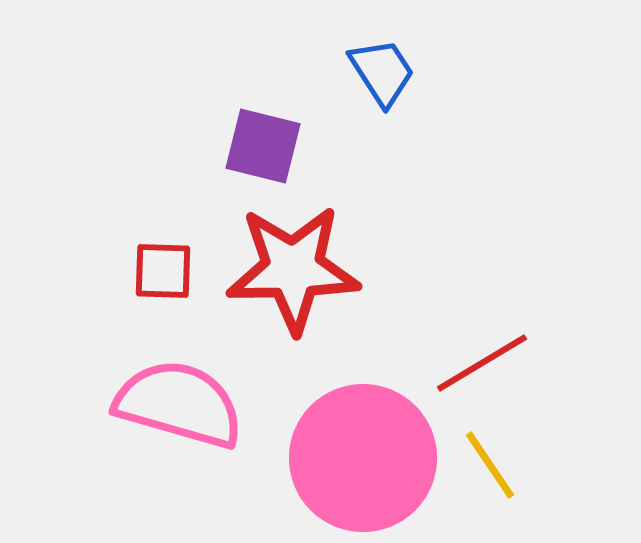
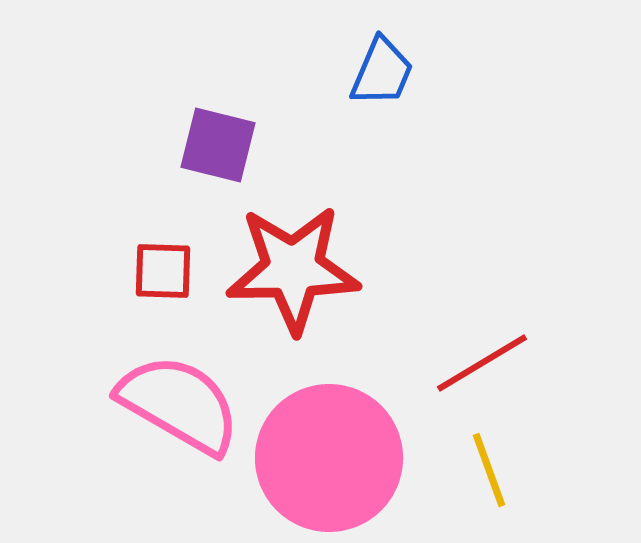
blue trapezoid: rotated 56 degrees clockwise
purple square: moved 45 px left, 1 px up
pink semicircle: rotated 14 degrees clockwise
pink circle: moved 34 px left
yellow line: moved 1 px left, 5 px down; rotated 14 degrees clockwise
